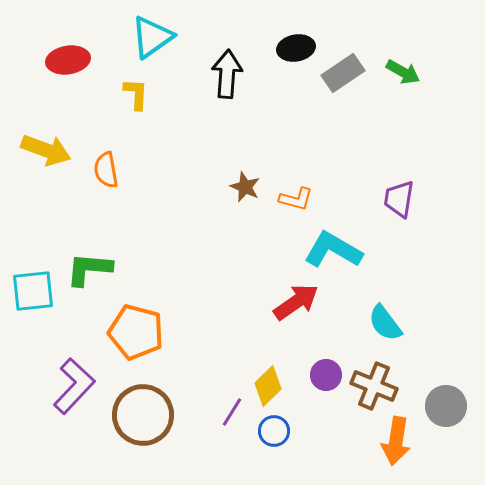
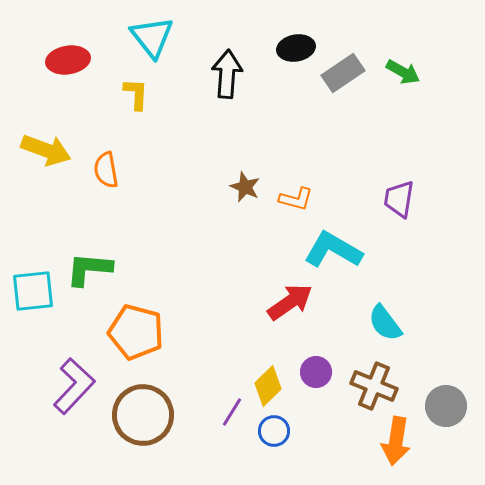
cyan triangle: rotated 33 degrees counterclockwise
red arrow: moved 6 px left
purple circle: moved 10 px left, 3 px up
